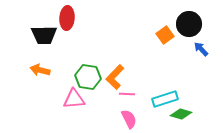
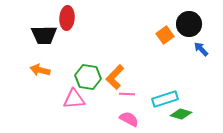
pink semicircle: rotated 36 degrees counterclockwise
